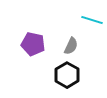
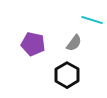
gray semicircle: moved 3 px right, 3 px up; rotated 12 degrees clockwise
